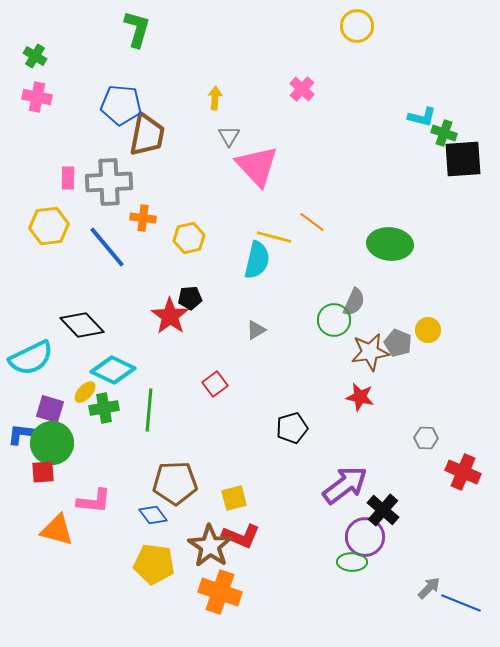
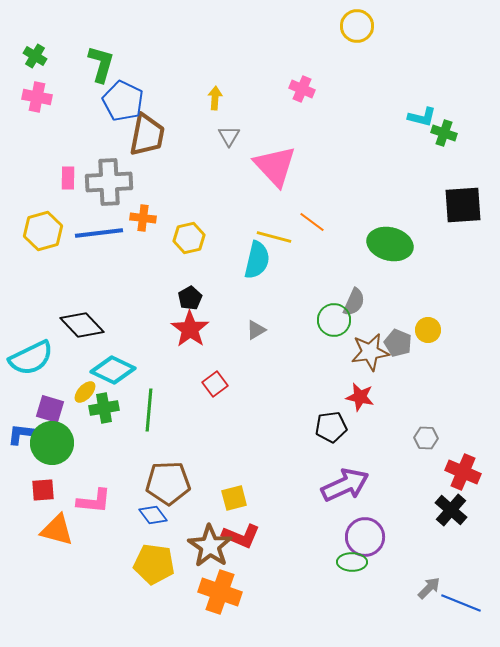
green L-shape at (137, 29): moved 36 px left, 35 px down
pink cross at (302, 89): rotated 20 degrees counterclockwise
blue pentagon at (121, 105): moved 2 px right, 4 px up; rotated 21 degrees clockwise
black square at (463, 159): moved 46 px down
pink triangle at (257, 166): moved 18 px right
yellow hexagon at (49, 226): moved 6 px left, 5 px down; rotated 9 degrees counterclockwise
green ellipse at (390, 244): rotated 9 degrees clockwise
blue line at (107, 247): moved 8 px left, 14 px up; rotated 57 degrees counterclockwise
black pentagon at (190, 298): rotated 25 degrees counterclockwise
red star at (170, 316): moved 20 px right, 13 px down
black pentagon at (292, 428): moved 39 px right, 1 px up; rotated 8 degrees clockwise
red square at (43, 472): moved 18 px down
brown pentagon at (175, 483): moved 7 px left
purple arrow at (345, 485): rotated 12 degrees clockwise
black cross at (383, 510): moved 68 px right
